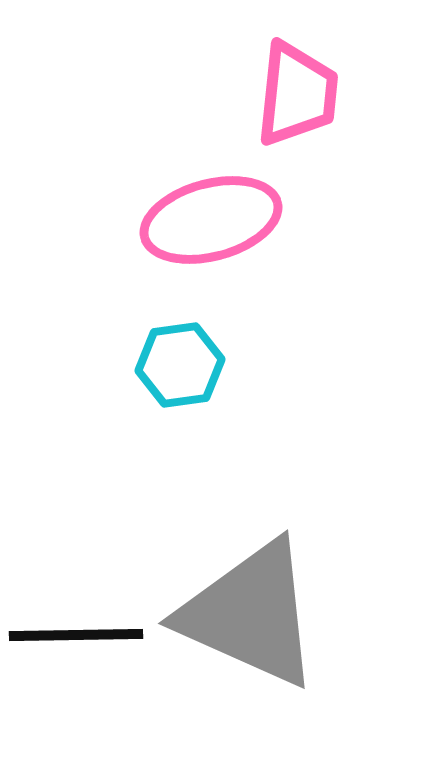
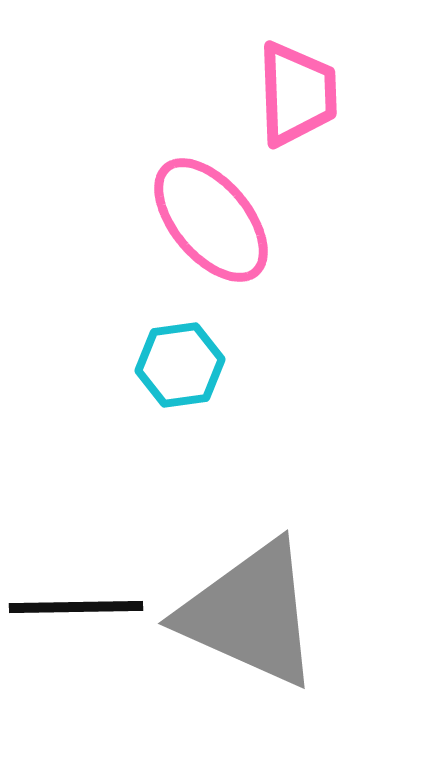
pink trapezoid: rotated 8 degrees counterclockwise
pink ellipse: rotated 65 degrees clockwise
black line: moved 28 px up
